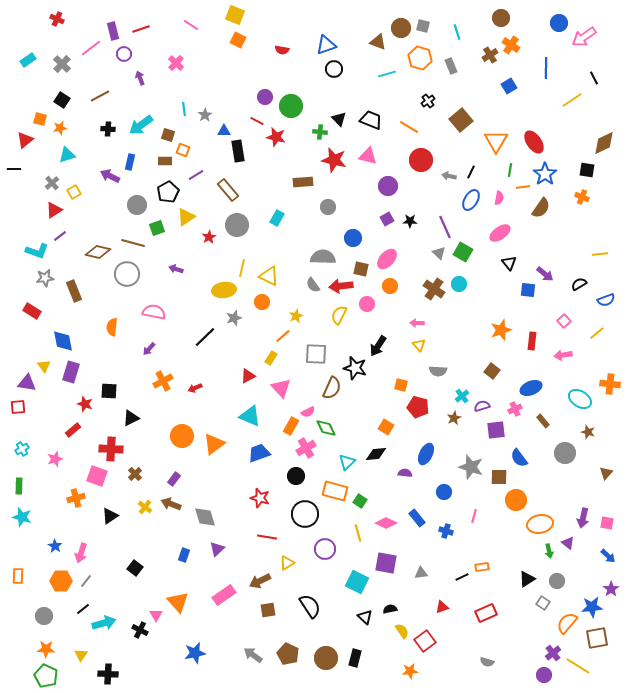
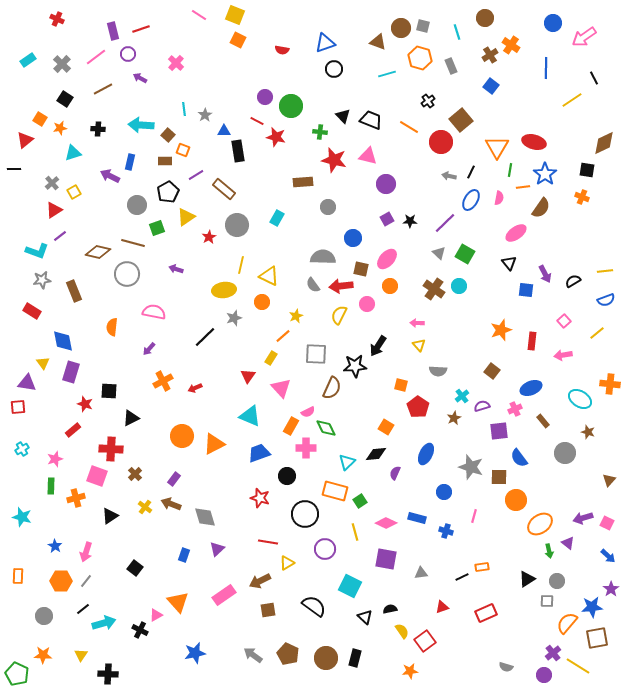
brown circle at (501, 18): moved 16 px left
blue circle at (559, 23): moved 6 px left
pink line at (191, 25): moved 8 px right, 10 px up
blue triangle at (326, 45): moved 1 px left, 2 px up
pink line at (91, 48): moved 5 px right, 9 px down
purple circle at (124, 54): moved 4 px right
purple arrow at (140, 78): rotated 40 degrees counterclockwise
blue square at (509, 86): moved 18 px left; rotated 21 degrees counterclockwise
brown line at (100, 96): moved 3 px right, 7 px up
black square at (62, 100): moved 3 px right, 1 px up
orange square at (40, 119): rotated 16 degrees clockwise
black triangle at (339, 119): moved 4 px right, 3 px up
cyan arrow at (141, 125): rotated 40 degrees clockwise
black cross at (108, 129): moved 10 px left
brown square at (168, 135): rotated 24 degrees clockwise
orange triangle at (496, 141): moved 1 px right, 6 px down
red ellipse at (534, 142): rotated 40 degrees counterclockwise
cyan triangle at (67, 155): moved 6 px right, 2 px up
red circle at (421, 160): moved 20 px right, 18 px up
purple circle at (388, 186): moved 2 px left, 2 px up
brown rectangle at (228, 190): moved 4 px left, 1 px up; rotated 10 degrees counterclockwise
purple line at (445, 227): moved 4 px up; rotated 70 degrees clockwise
pink ellipse at (500, 233): moved 16 px right
green square at (463, 252): moved 2 px right, 2 px down
yellow line at (600, 254): moved 5 px right, 17 px down
yellow line at (242, 268): moved 1 px left, 3 px up
purple arrow at (545, 274): rotated 24 degrees clockwise
gray star at (45, 278): moved 3 px left, 2 px down
cyan circle at (459, 284): moved 2 px down
black semicircle at (579, 284): moved 6 px left, 3 px up
blue square at (528, 290): moved 2 px left
yellow triangle at (44, 366): moved 1 px left, 3 px up
black star at (355, 368): moved 2 px up; rotated 20 degrees counterclockwise
red triangle at (248, 376): rotated 28 degrees counterclockwise
red pentagon at (418, 407): rotated 20 degrees clockwise
purple square at (496, 430): moved 3 px right, 1 px down
orange triangle at (214, 444): rotated 10 degrees clockwise
pink cross at (306, 448): rotated 30 degrees clockwise
purple semicircle at (405, 473): moved 10 px left; rotated 72 degrees counterclockwise
brown triangle at (606, 473): moved 3 px right, 7 px down
black circle at (296, 476): moved 9 px left
green rectangle at (19, 486): moved 32 px right
green square at (360, 501): rotated 24 degrees clockwise
blue rectangle at (417, 518): rotated 36 degrees counterclockwise
purple arrow at (583, 518): rotated 60 degrees clockwise
pink square at (607, 523): rotated 16 degrees clockwise
orange ellipse at (540, 524): rotated 25 degrees counterclockwise
yellow line at (358, 533): moved 3 px left, 1 px up
red line at (267, 537): moved 1 px right, 5 px down
pink arrow at (81, 553): moved 5 px right, 1 px up
purple square at (386, 563): moved 4 px up
cyan square at (357, 582): moved 7 px left, 4 px down
gray square at (543, 603): moved 4 px right, 2 px up; rotated 32 degrees counterclockwise
black semicircle at (310, 606): moved 4 px right; rotated 20 degrees counterclockwise
pink triangle at (156, 615): rotated 32 degrees clockwise
orange star at (46, 649): moved 3 px left, 6 px down
gray semicircle at (487, 662): moved 19 px right, 5 px down
green pentagon at (46, 676): moved 29 px left, 2 px up
